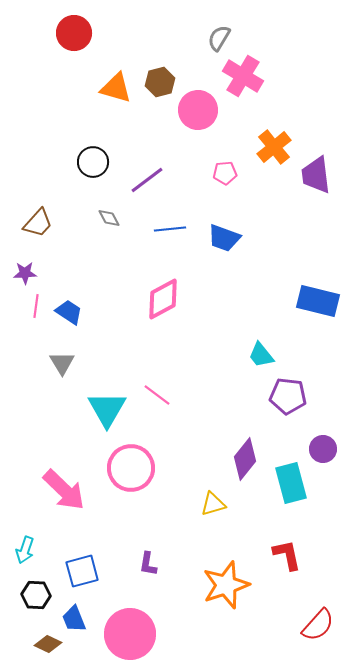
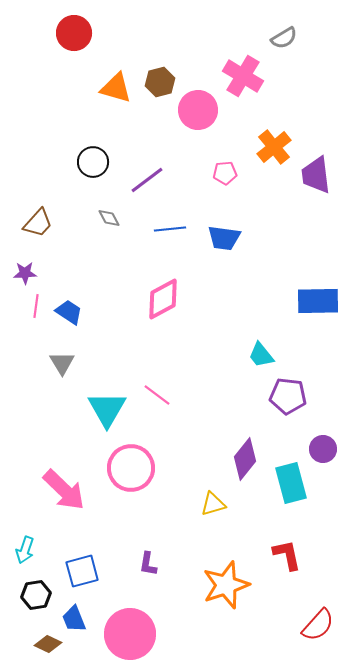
gray semicircle at (219, 38): moved 65 px right; rotated 152 degrees counterclockwise
blue trapezoid at (224, 238): rotated 12 degrees counterclockwise
blue rectangle at (318, 301): rotated 15 degrees counterclockwise
black hexagon at (36, 595): rotated 12 degrees counterclockwise
